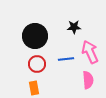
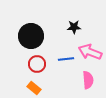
black circle: moved 4 px left
pink arrow: rotated 45 degrees counterclockwise
orange rectangle: rotated 40 degrees counterclockwise
